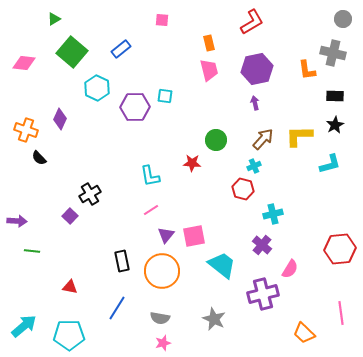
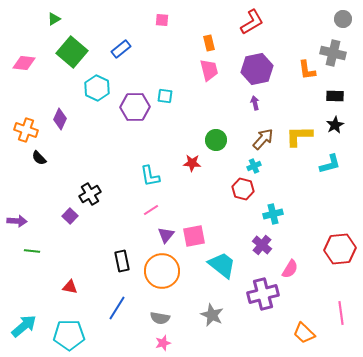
gray star at (214, 319): moved 2 px left, 4 px up
